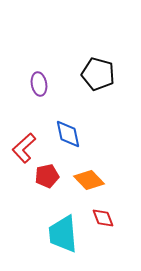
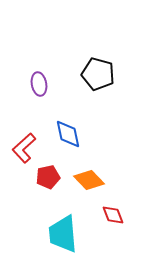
red pentagon: moved 1 px right, 1 px down
red diamond: moved 10 px right, 3 px up
